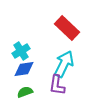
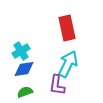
red rectangle: rotated 35 degrees clockwise
cyan arrow: moved 4 px right
